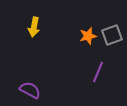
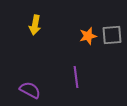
yellow arrow: moved 1 px right, 2 px up
gray square: rotated 15 degrees clockwise
purple line: moved 22 px left, 5 px down; rotated 30 degrees counterclockwise
